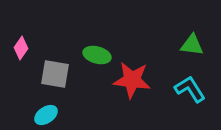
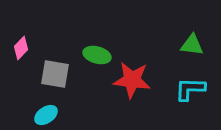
pink diamond: rotated 10 degrees clockwise
cyan L-shape: rotated 56 degrees counterclockwise
